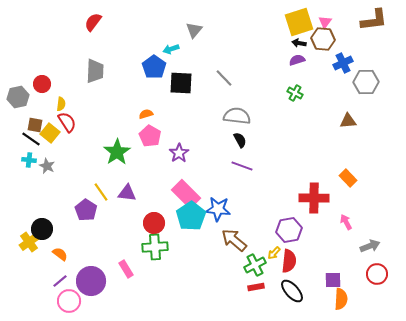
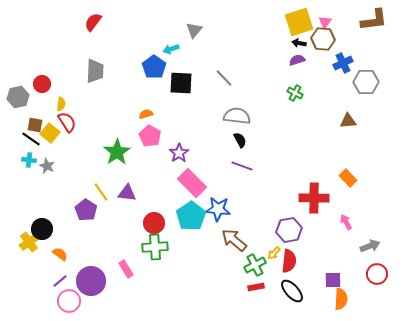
pink rectangle at (186, 194): moved 6 px right, 11 px up
